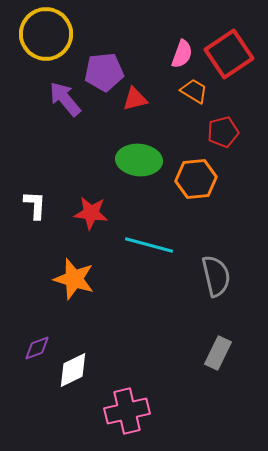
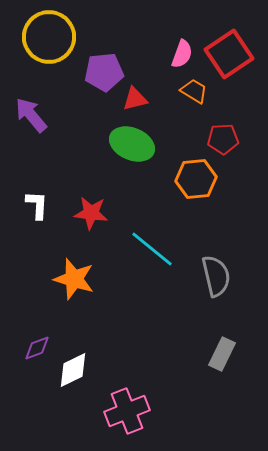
yellow circle: moved 3 px right, 3 px down
purple arrow: moved 34 px left, 16 px down
red pentagon: moved 7 px down; rotated 12 degrees clockwise
green ellipse: moved 7 px left, 16 px up; rotated 18 degrees clockwise
white L-shape: moved 2 px right
cyan line: moved 3 px right, 4 px down; rotated 24 degrees clockwise
gray rectangle: moved 4 px right, 1 px down
pink cross: rotated 9 degrees counterclockwise
